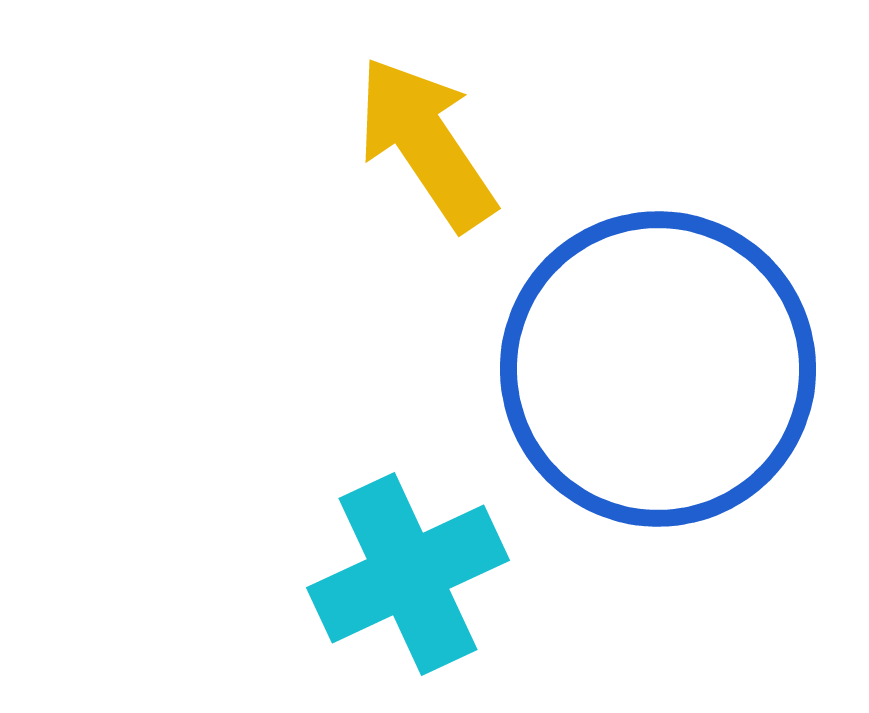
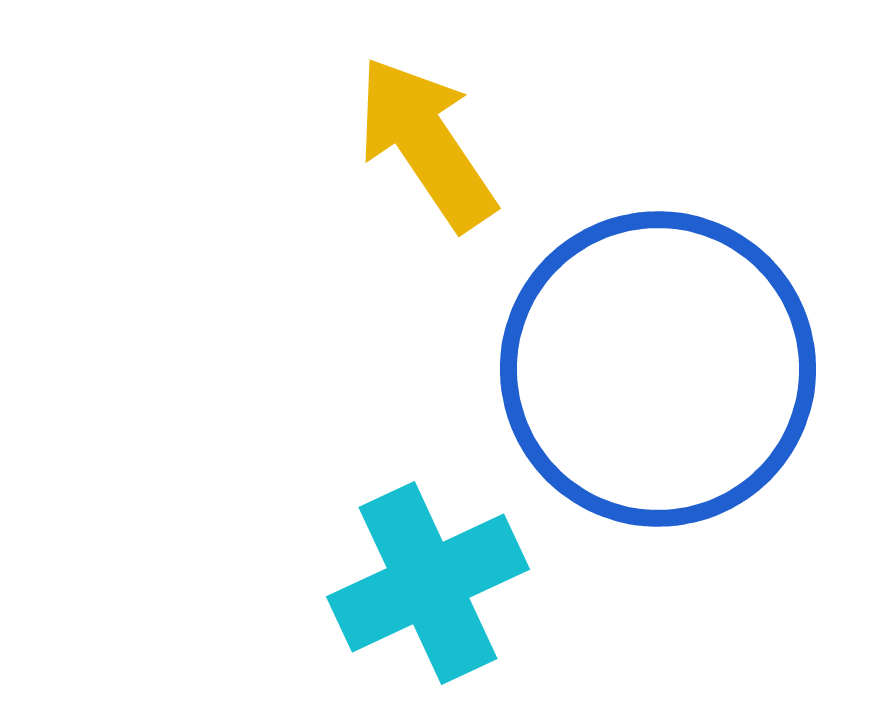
cyan cross: moved 20 px right, 9 px down
